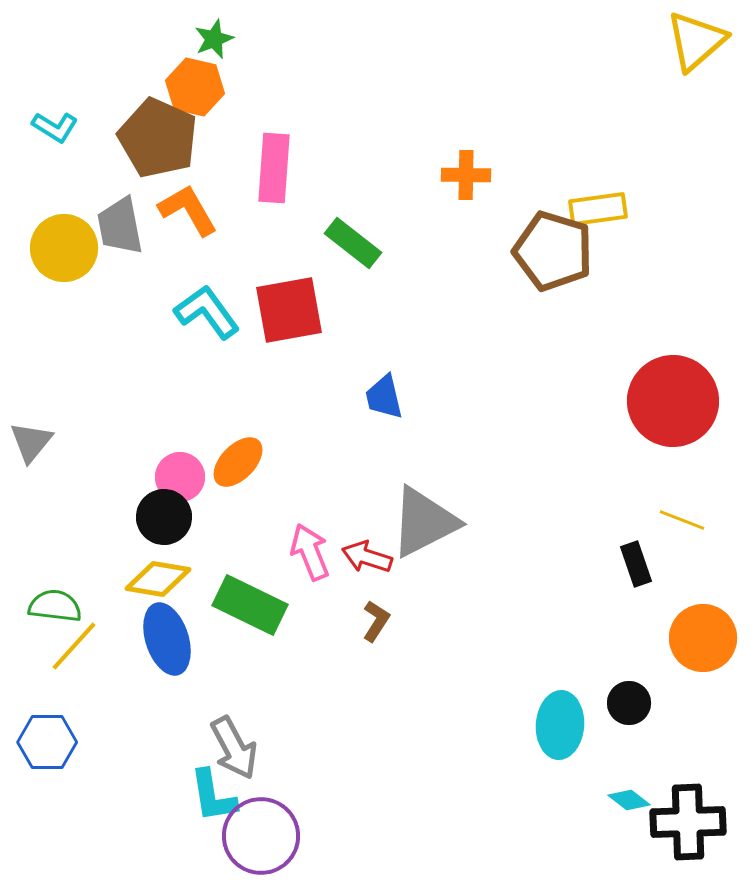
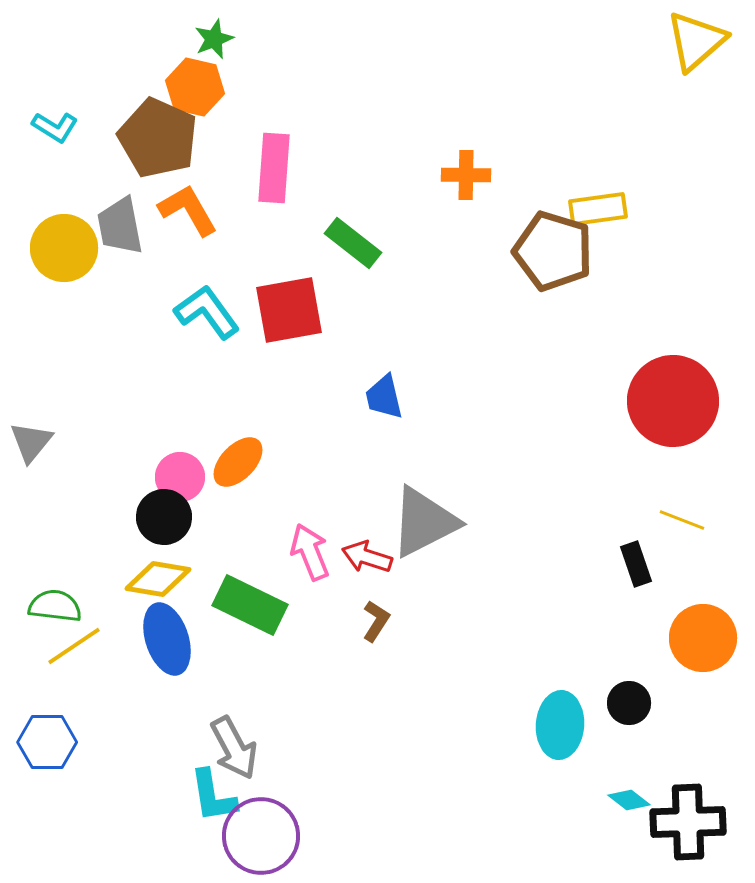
yellow line at (74, 646): rotated 14 degrees clockwise
